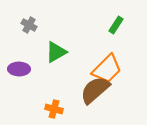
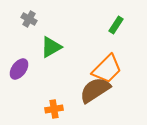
gray cross: moved 6 px up
green triangle: moved 5 px left, 5 px up
purple ellipse: rotated 55 degrees counterclockwise
brown semicircle: rotated 8 degrees clockwise
orange cross: rotated 24 degrees counterclockwise
